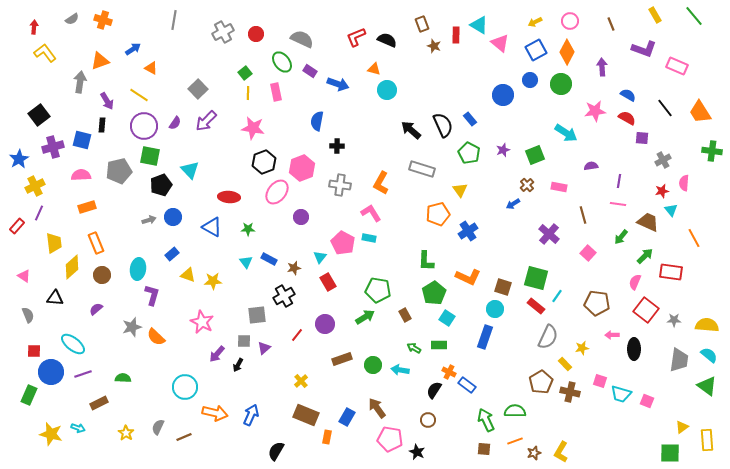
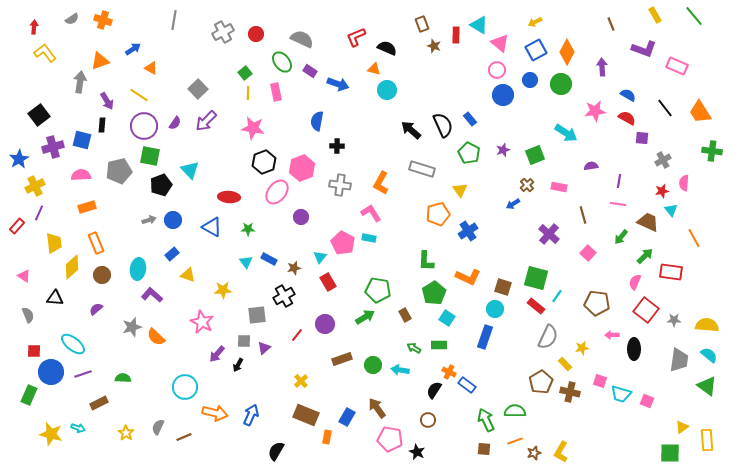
pink circle at (570, 21): moved 73 px left, 49 px down
black semicircle at (387, 40): moved 8 px down
blue circle at (173, 217): moved 3 px down
yellow star at (213, 281): moved 10 px right, 9 px down
purple L-shape at (152, 295): rotated 65 degrees counterclockwise
